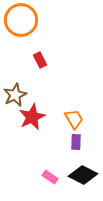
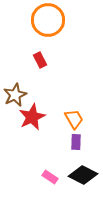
orange circle: moved 27 px right
